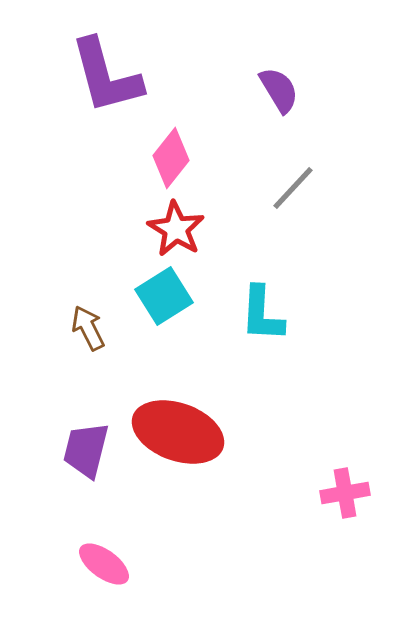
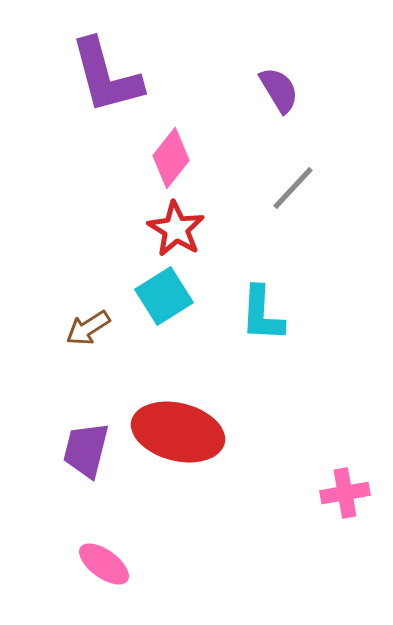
brown arrow: rotated 96 degrees counterclockwise
red ellipse: rotated 6 degrees counterclockwise
